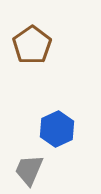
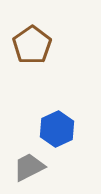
gray trapezoid: moved 3 px up; rotated 40 degrees clockwise
